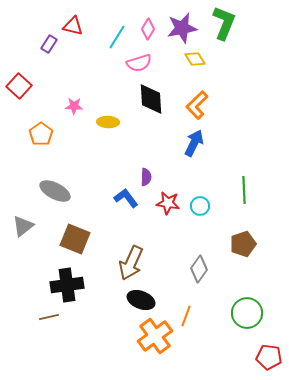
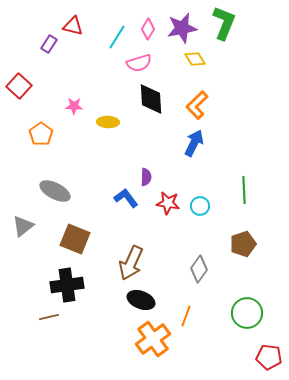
orange cross: moved 2 px left, 3 px down
